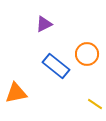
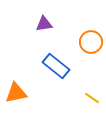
purple triangle: rotated 18 degrees clockwise
orange circle: moved 4 px right, 12 px up
yellow line: moved 3 px left, 6 px up
